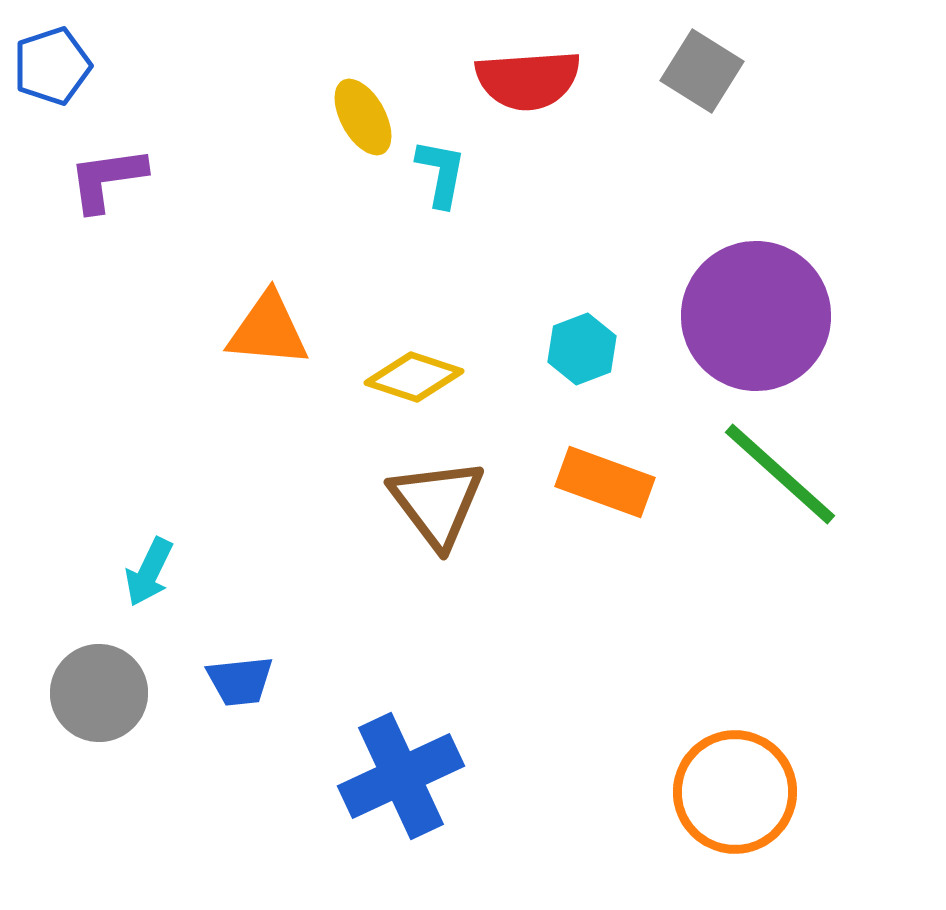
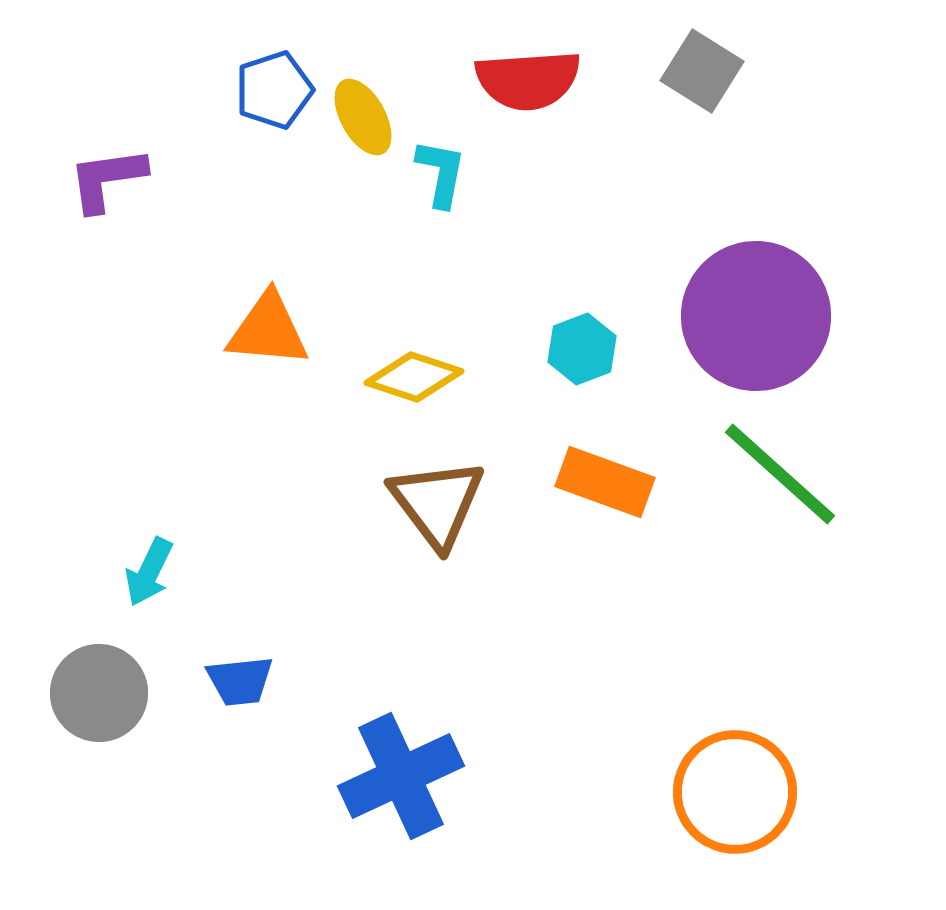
blue pentagon: moved 222 px right, 24 px down
